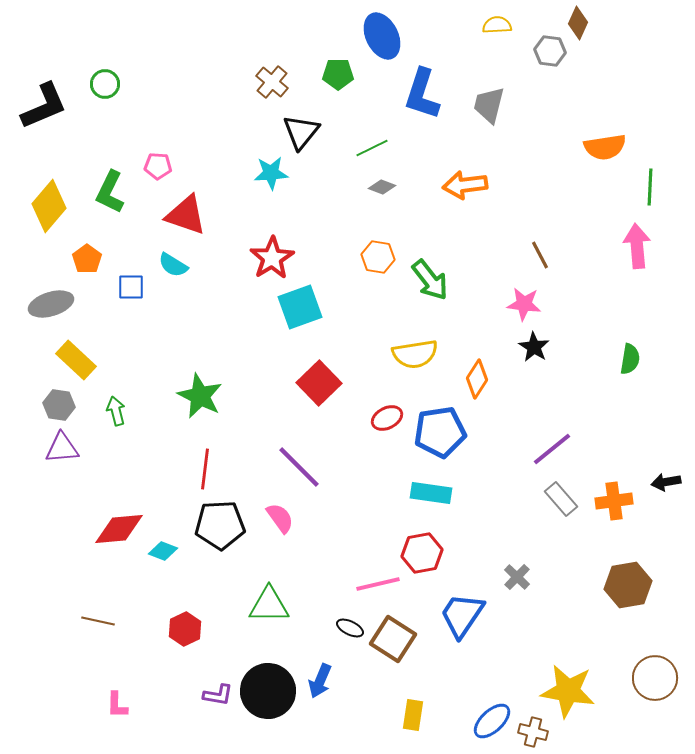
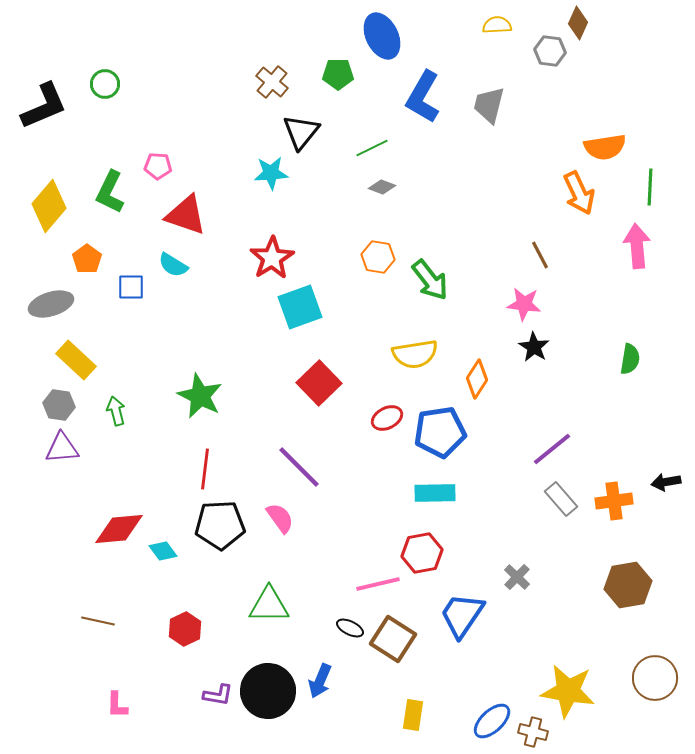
blue L-shape at (422, 94): moved 1 px right, 3 px down; rotated 12 degrees clockwise
orange arrow at (465, 185): moved 114 px right, 8 px down; rotated 108 degrees counterclockwise
cyan rectangle at (431, 493): moved 4 px right; rotated 9 degrees counterclockwise
cyan diamond at (163, 551): rotated 32 degrees clockwise
